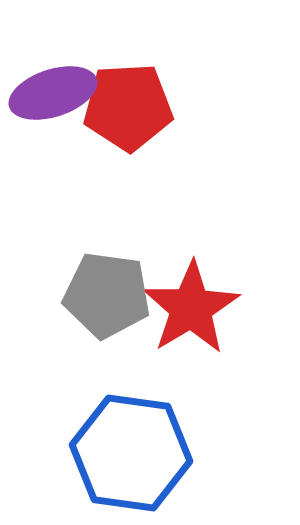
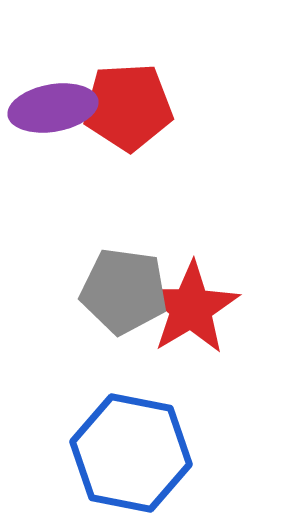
purple ellipse: moved 15 px down; rotated 8 degrees clockwise
gray pentagon: moved 17 px right, 4 px up
blue hexagon: rotated 3 degrees clockwise
